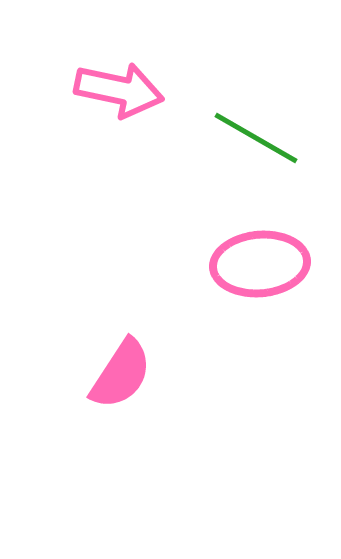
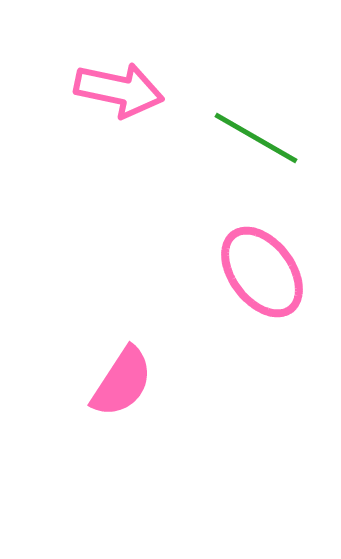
pink ellipse: moved 2 px right, 8 px down; rotated 58 degrees clockwise
pink semicircle: moved 1 px right, 8 px down
